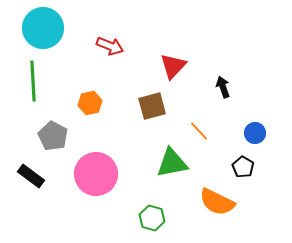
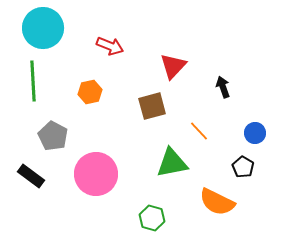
orange hexagon: moved 11 px up
